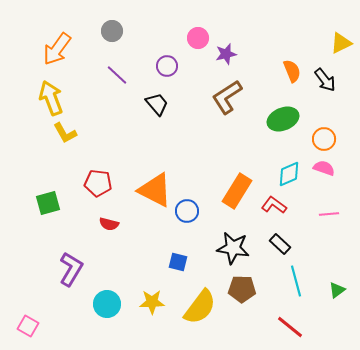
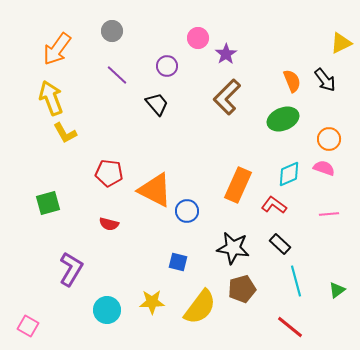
purple star: rotated 20 degrees counterclockwise
orange semicircle: moved 10 px down
brown L-shape: rotated 12 degrees counterclockwise
orange circle: moved 5 px right
red pentagon: moved 11 px right, 10 px up
orange rectangle: moved 1 px right, 6 px up; rotated 8 degrees counterclockwise
brown pentagon: rotated 16 degrees counterclockwise
cyan circle: moved 6 px down
